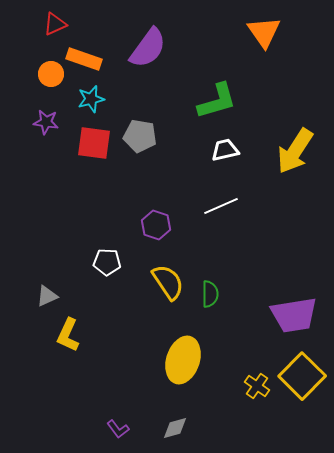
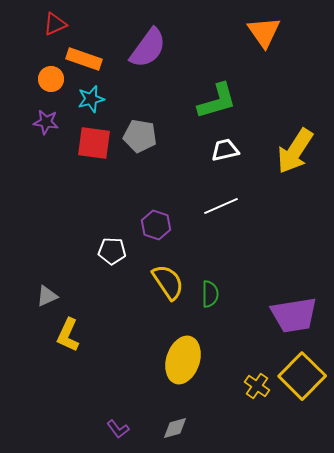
orange circle: moved 5 px down
white pentagon: moved 5 px right, 11 px up
